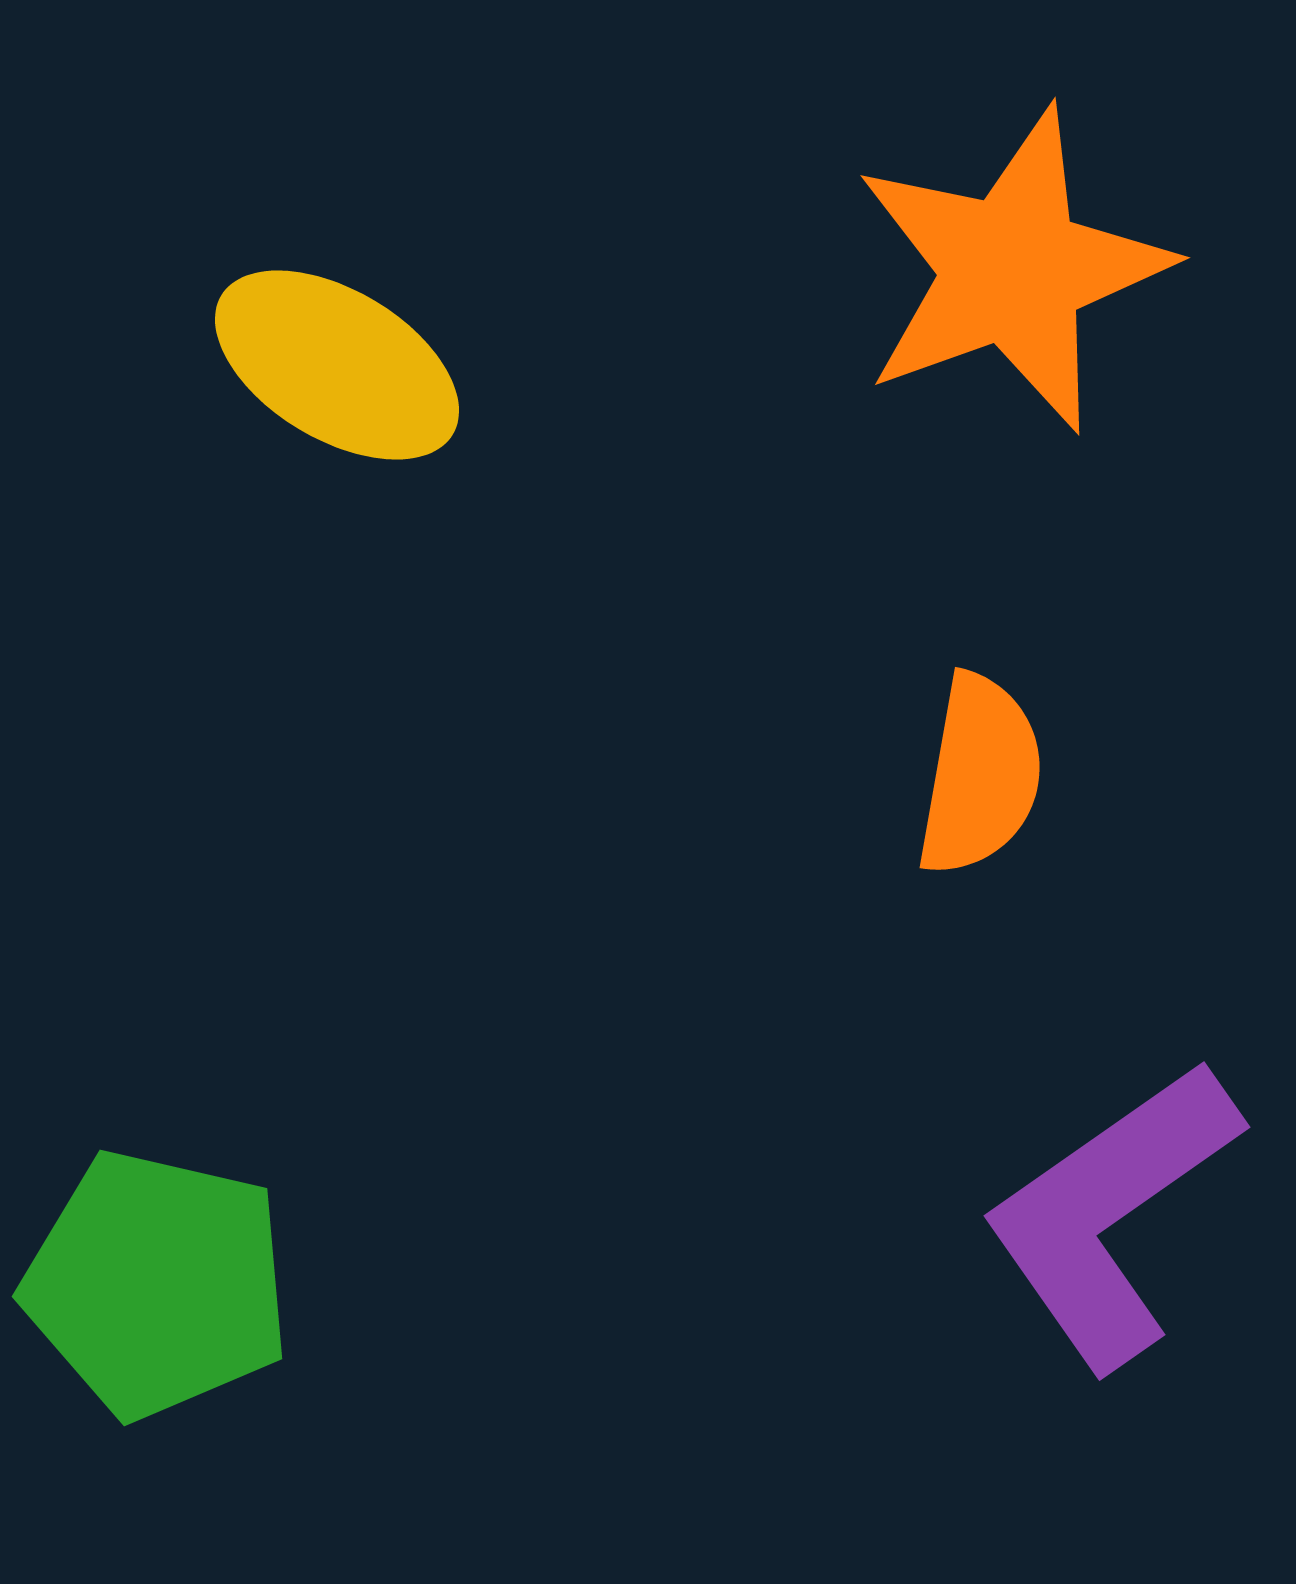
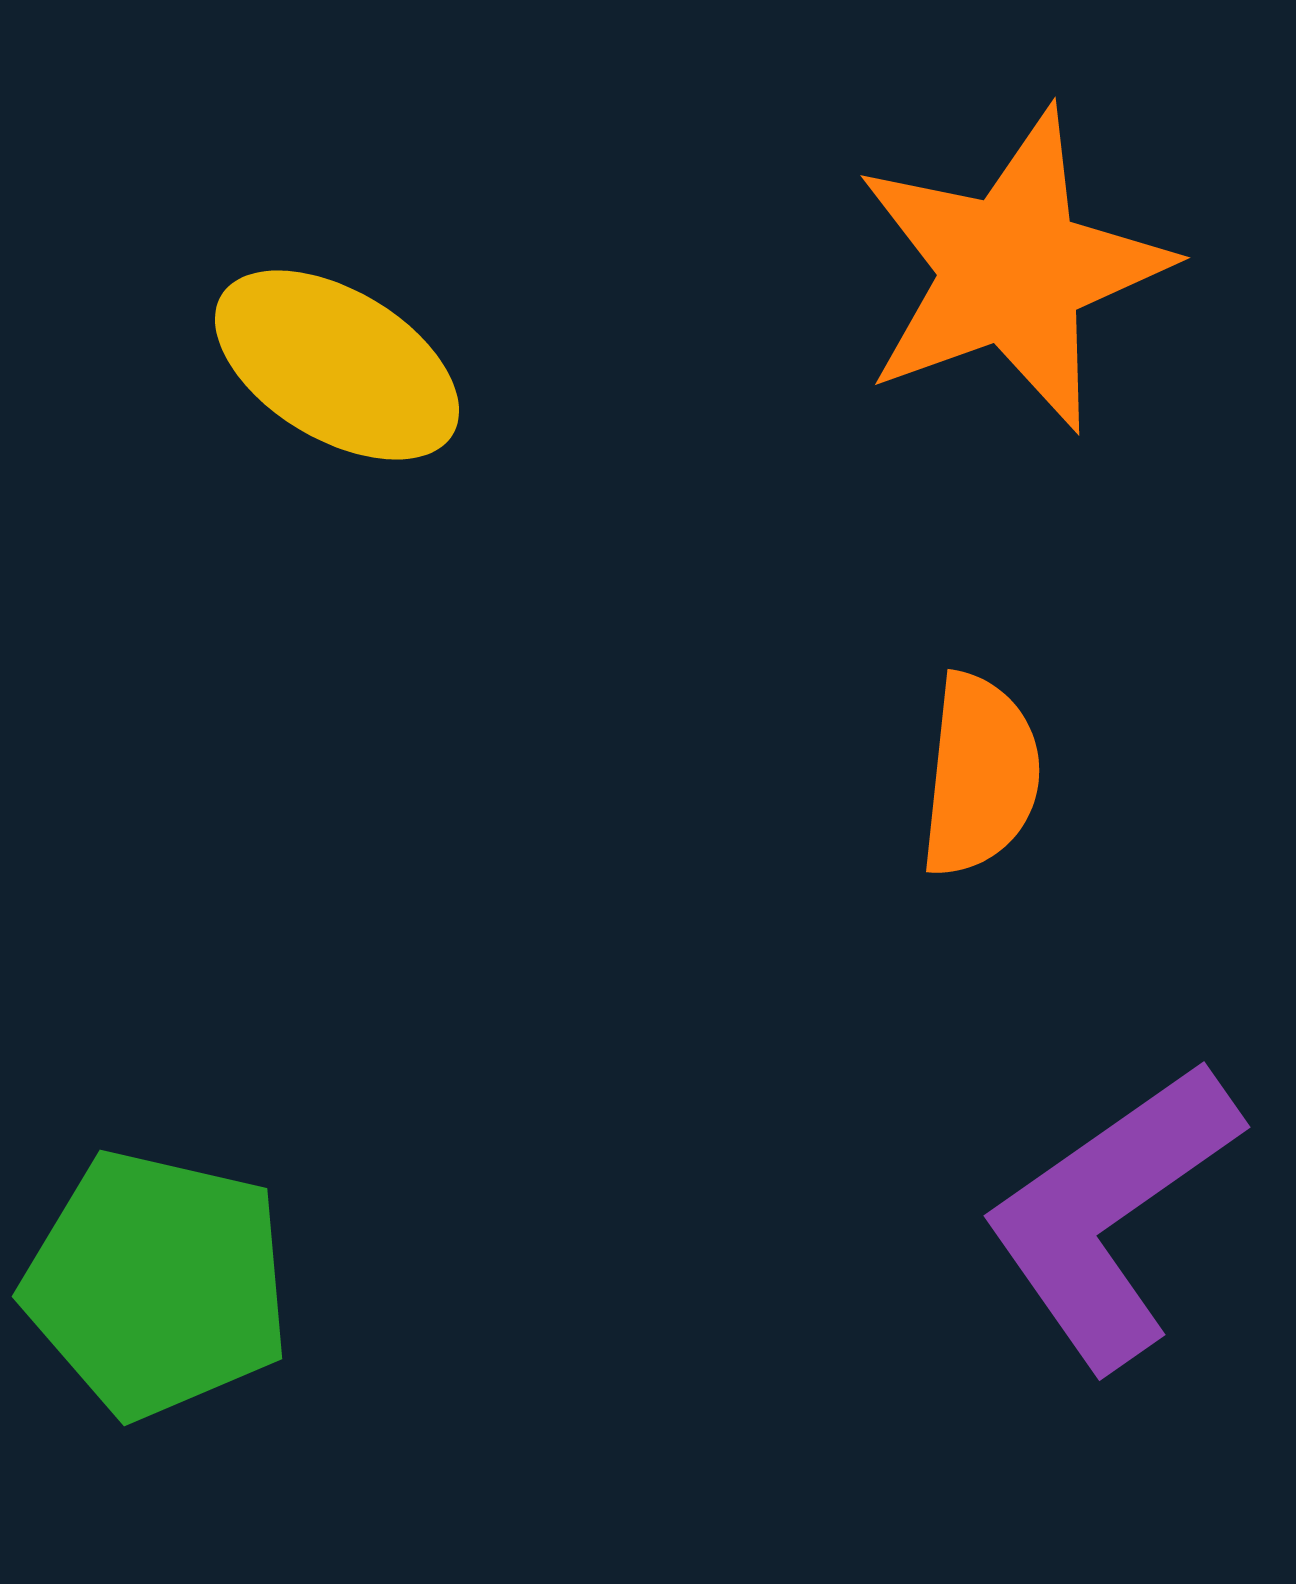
orange semicircle: rotated 4 degrees counterclockwise
